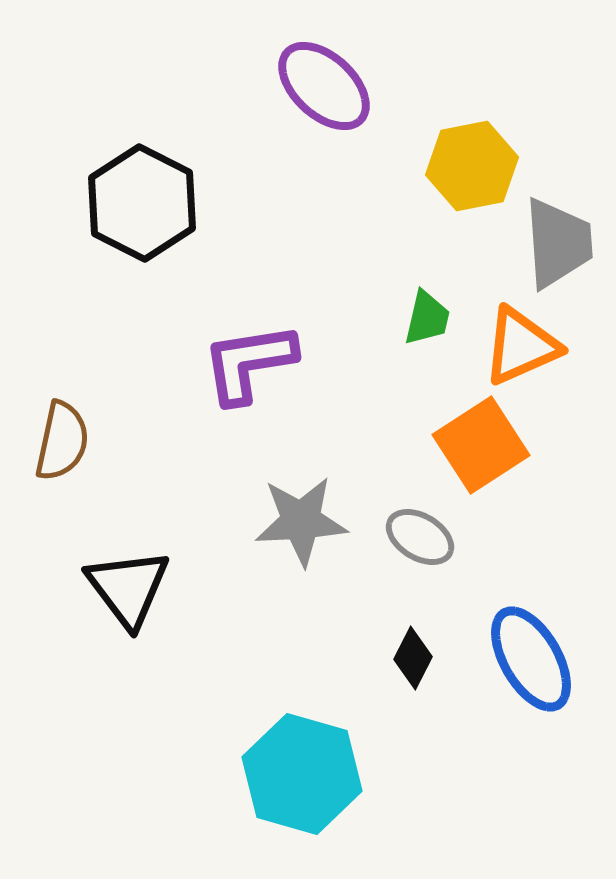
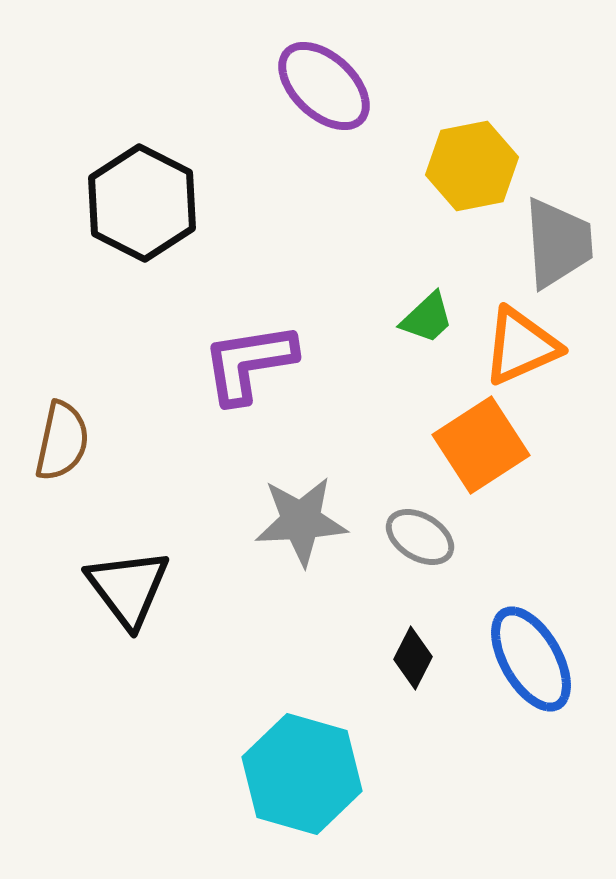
green trapezoid: rotated 34 degrees clockwise
